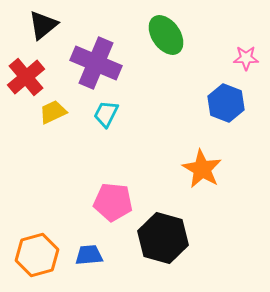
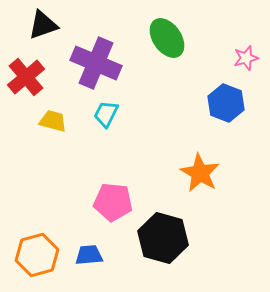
black triangle: rotated 20 degrees clockwise
green ellipse: moved 1 px right, 3 px down
pink star: rotated 15 degrees counterclockwise
yellow trapezoid: moved 9 px down; rotated 40 degrees clockwise
orange star: moved 2 px left, 4 px down
